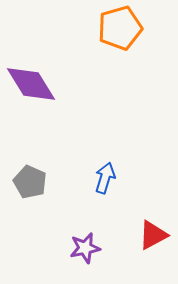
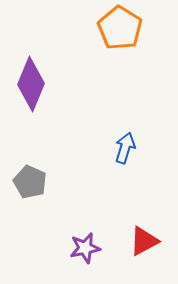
orange pentagon: rotated 24 degrees counterclockwise
purple diamond: rotated 54 degrees clockwise
blue arrow: moved 20 px right, 30 px up
red triangle: moved 9 px left, 6 px down
